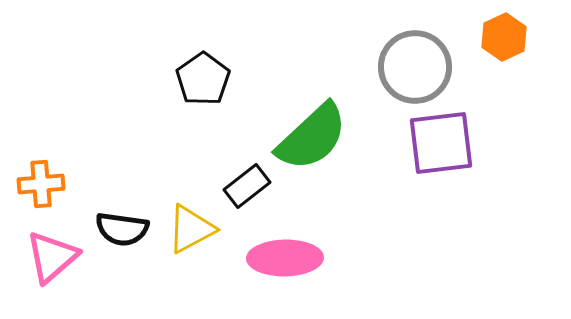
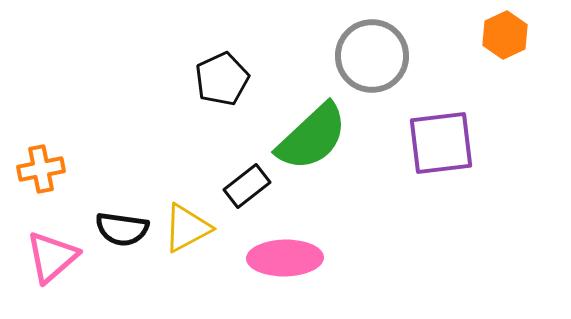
orange hexagon: moved 1 px right, 2 px up
gray circle: moved 43 px left, 11 px up
black pentagon: moved 19 px right; rotated 10 degrees clockwise
orange cross: moved 15 px up; rotated 6 degrees counterclockwise
yellow triangle: moved 4 px left, 1 px up
